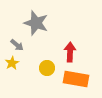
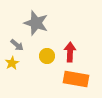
yellow circle: moved 12 px up
